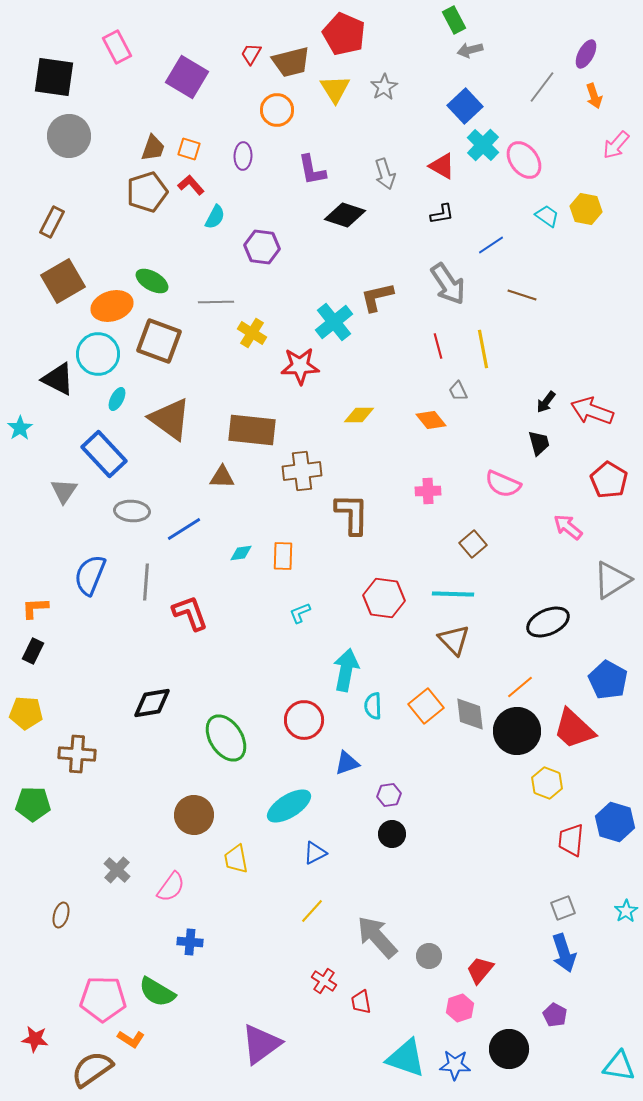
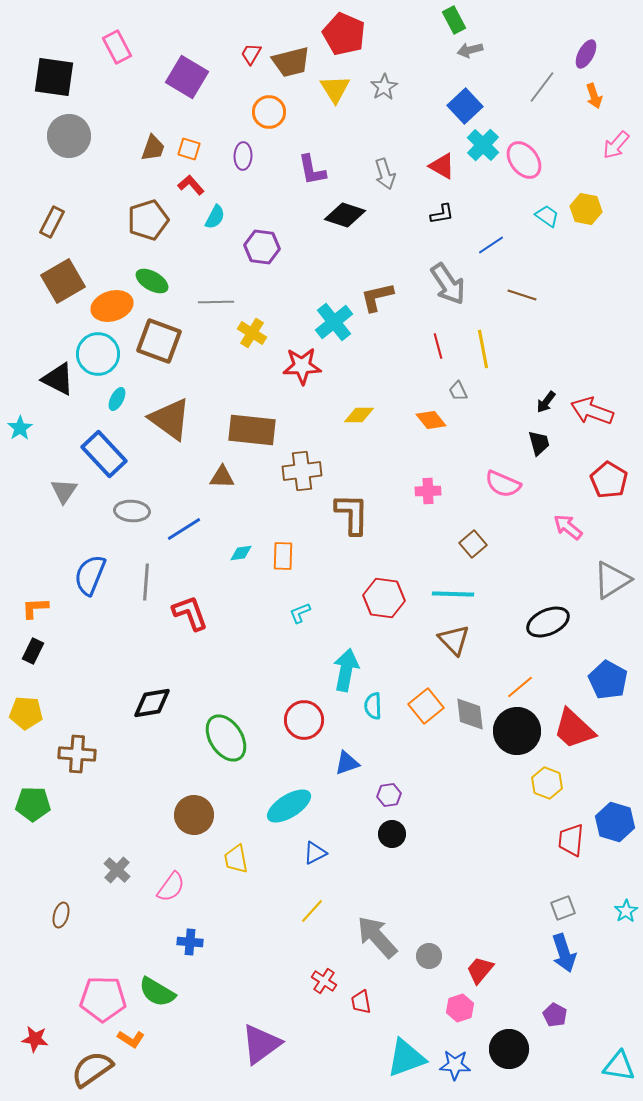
orange circle at (277, 110): moved 8 px left, 2 px down
brown pentagon at (147, 192): moved 1 px right, 28 px down
red star at (300, 366): moved 2 px right
cyan triangle at (406, 1058): rotated 39 degrees counterclockwise
